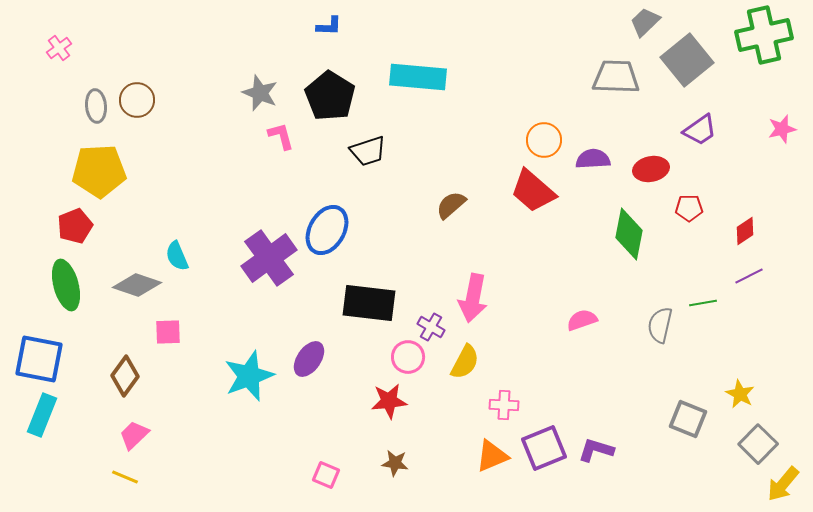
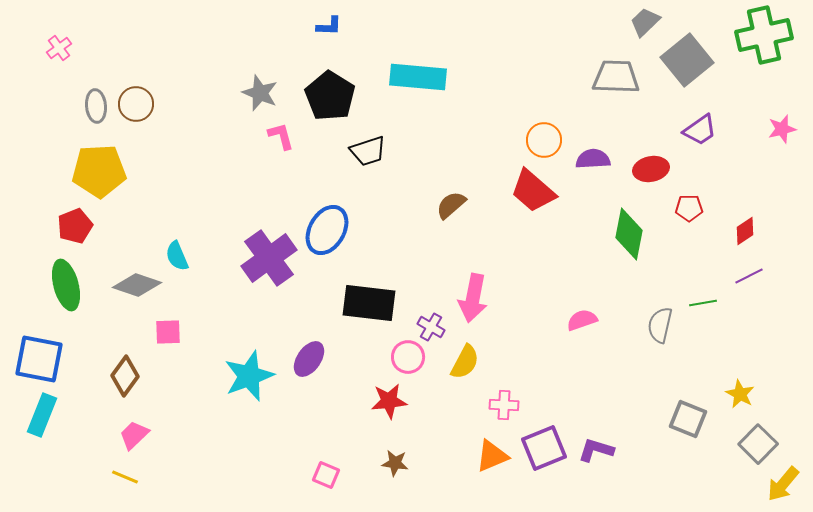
brown circle at (137, 100): moved 1 px left, 4 px down
